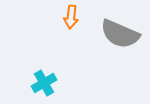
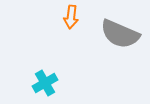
cyan cross: moved 1 px right
